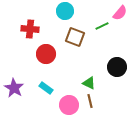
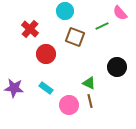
pink semicircle: rotated 98 degrees clockwise
red cross: rotated 36 degrees clockwise
purple star: rotated 24 degrees counterclockwise
